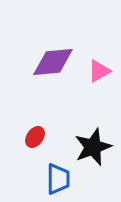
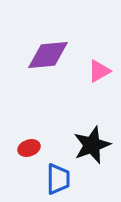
purple diamond: moved 5 px left, 7 px up
red ellipse: moved 6 px left, 11 px down; rotated 35 degrees clockwise
black star: moved 1 px left, 2 px up
